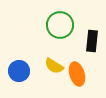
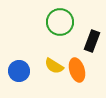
green circle: moved 3 px up
black rectangle: rotated 15 degrees clockwise
orange ellipse: moved 4 px up
